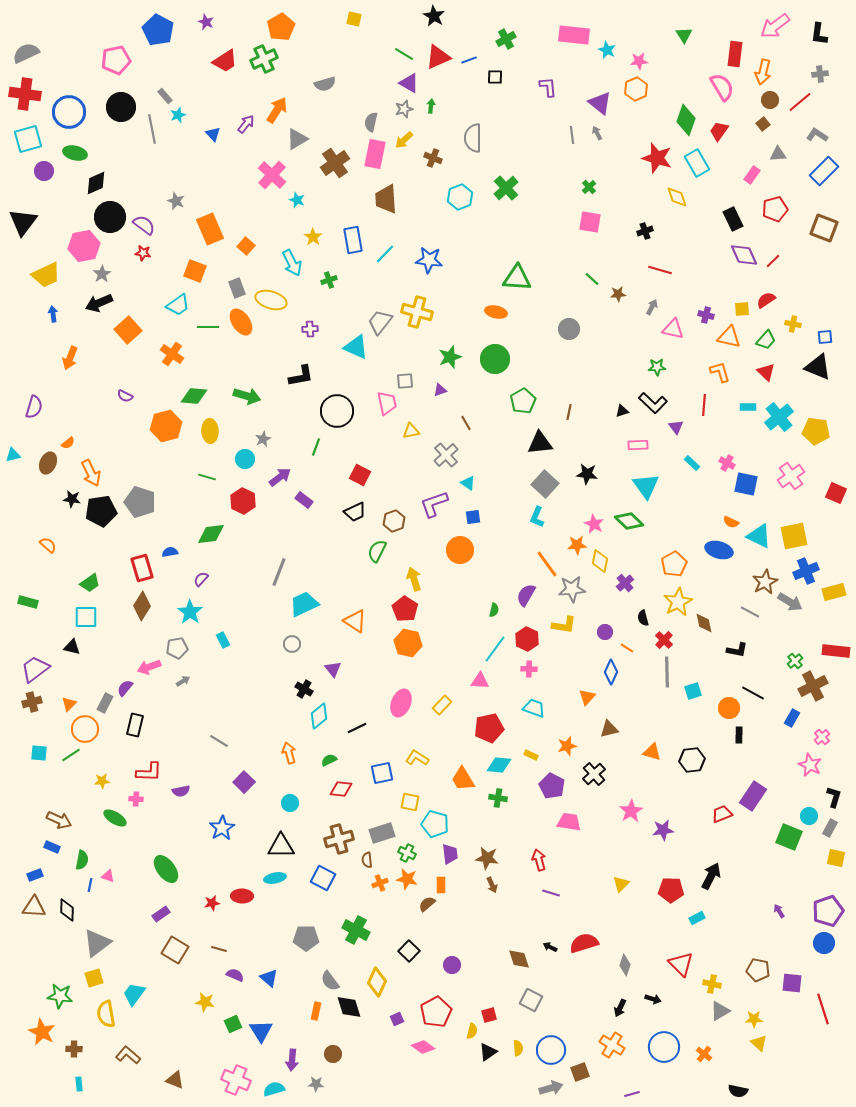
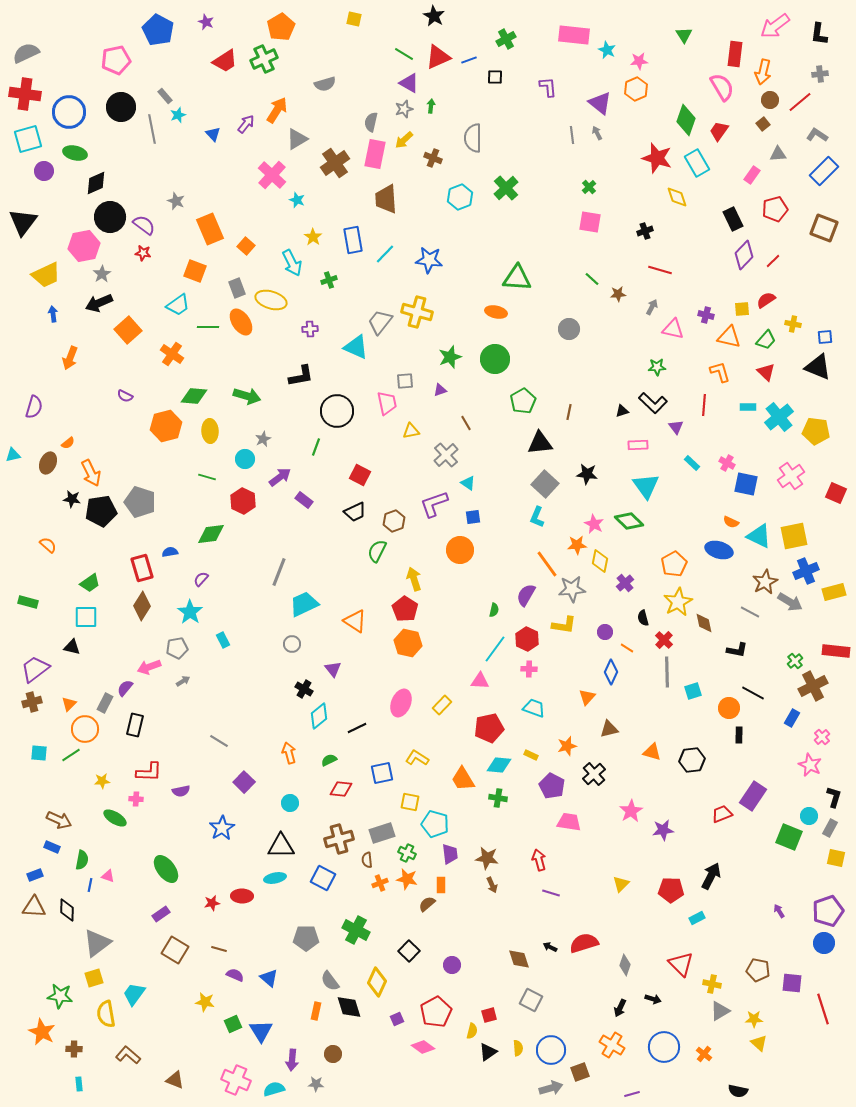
purple diamond at (744, 255): rotated 68 degrees clockwise
